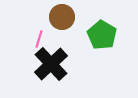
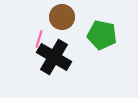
green pentagon: rotated 20 degrees counterclockwise
black cross: moved 3 px right, 7 px up; rotated 16 degrees counterclockwise
